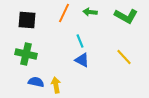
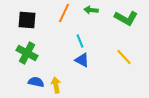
green arrow: moved 1 px right, 2 px up
green L-shape: moved 2 px down
green cross: moved 1 px right, 1 px up; rotated 15 degrees clockwise
